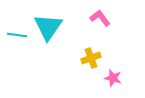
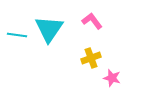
pink L-shape: moved 8 px left, 3 px down
cyan triangle: moved 1 px right, 2 px down
pink star: moved 1 px left
